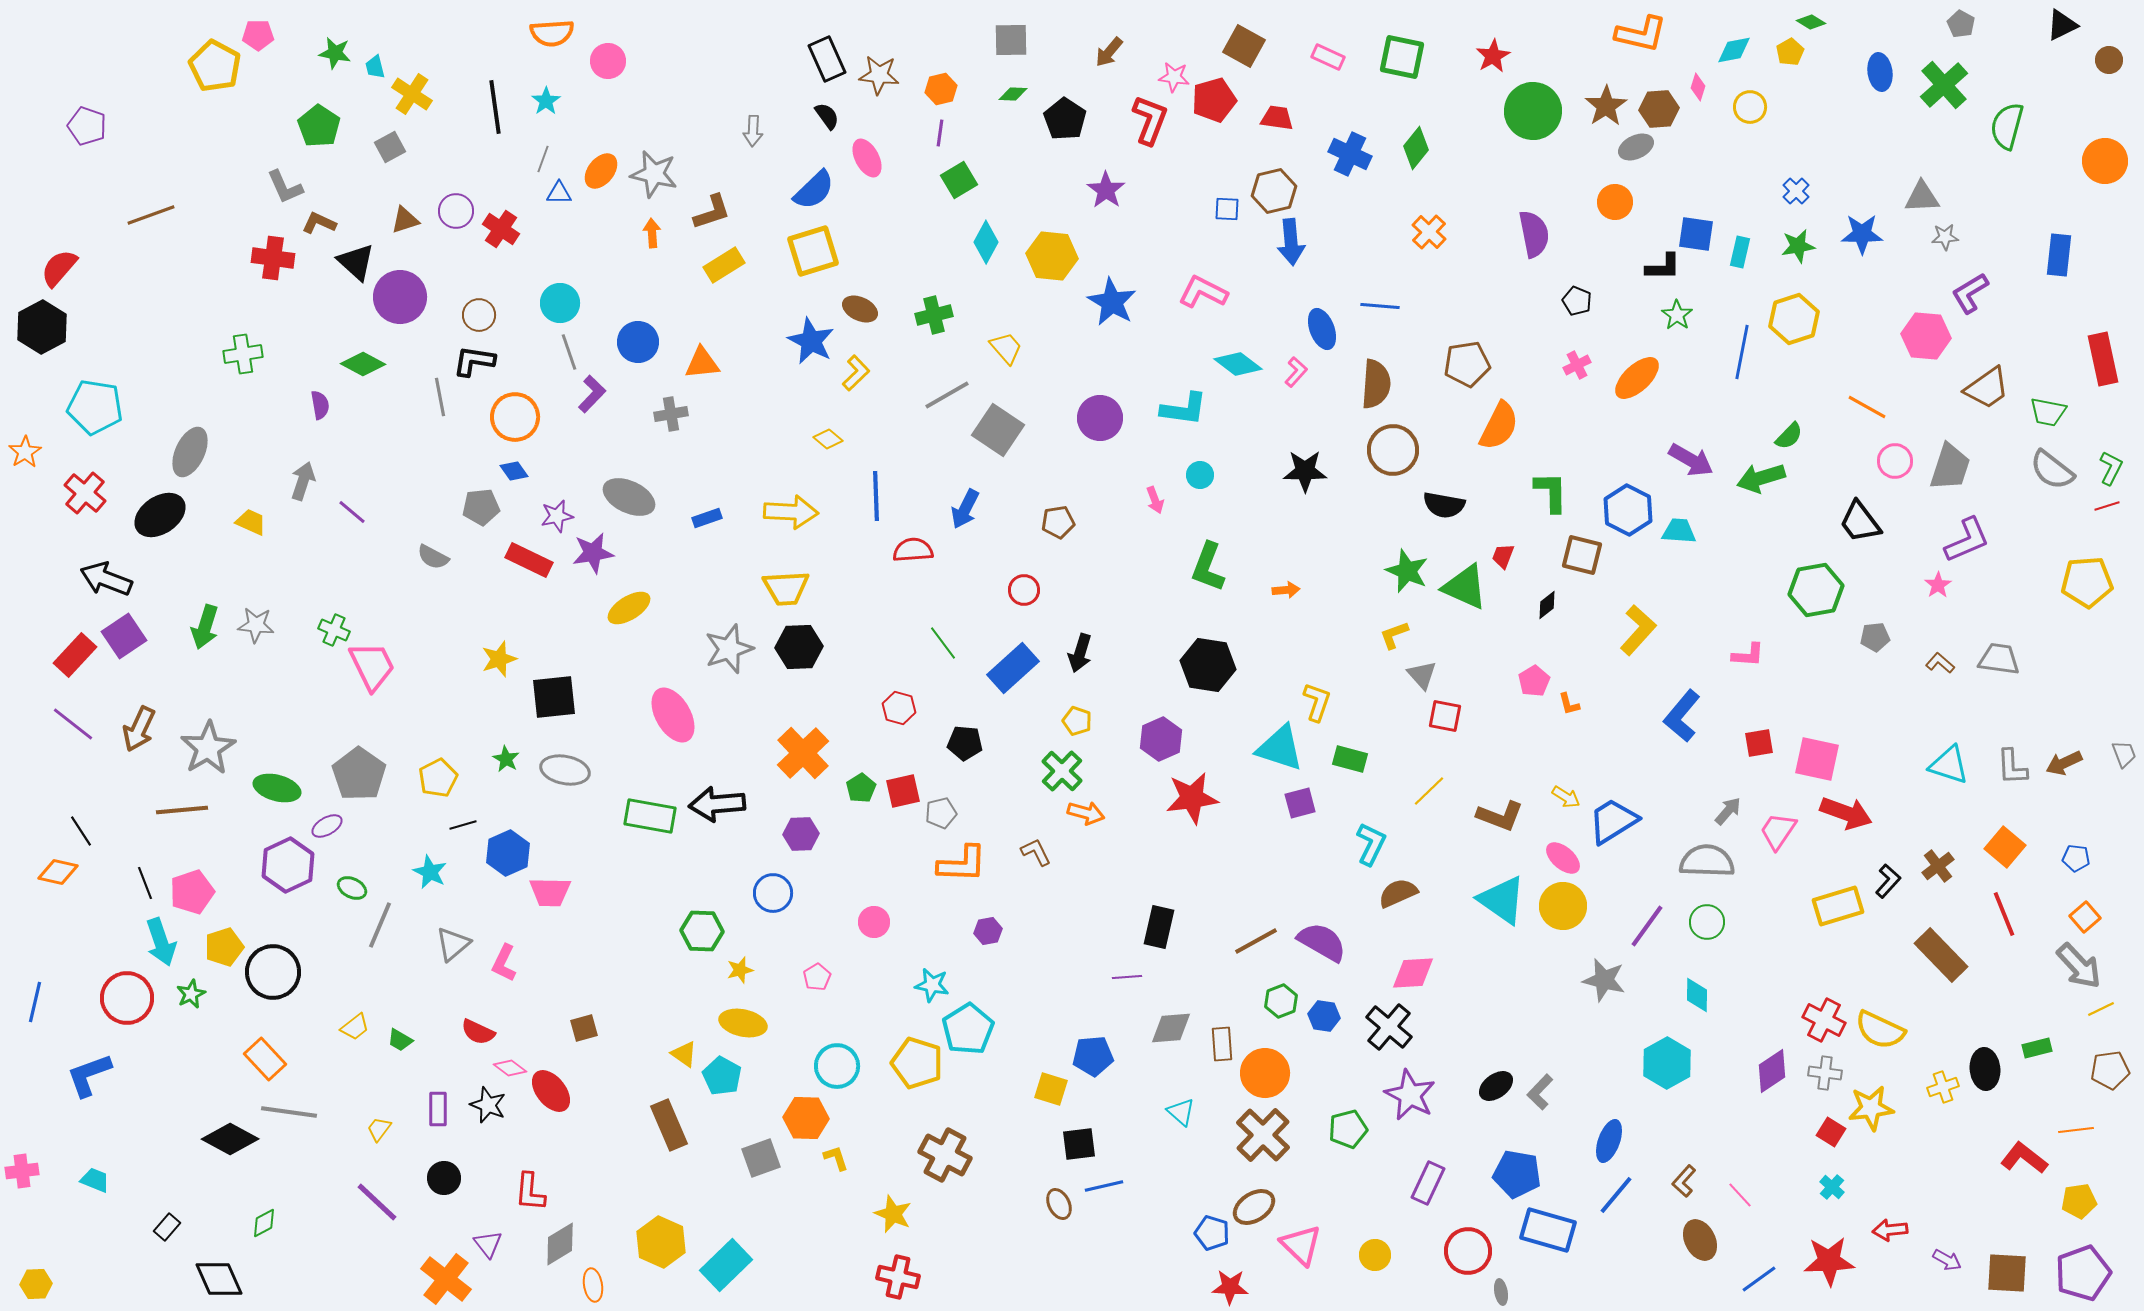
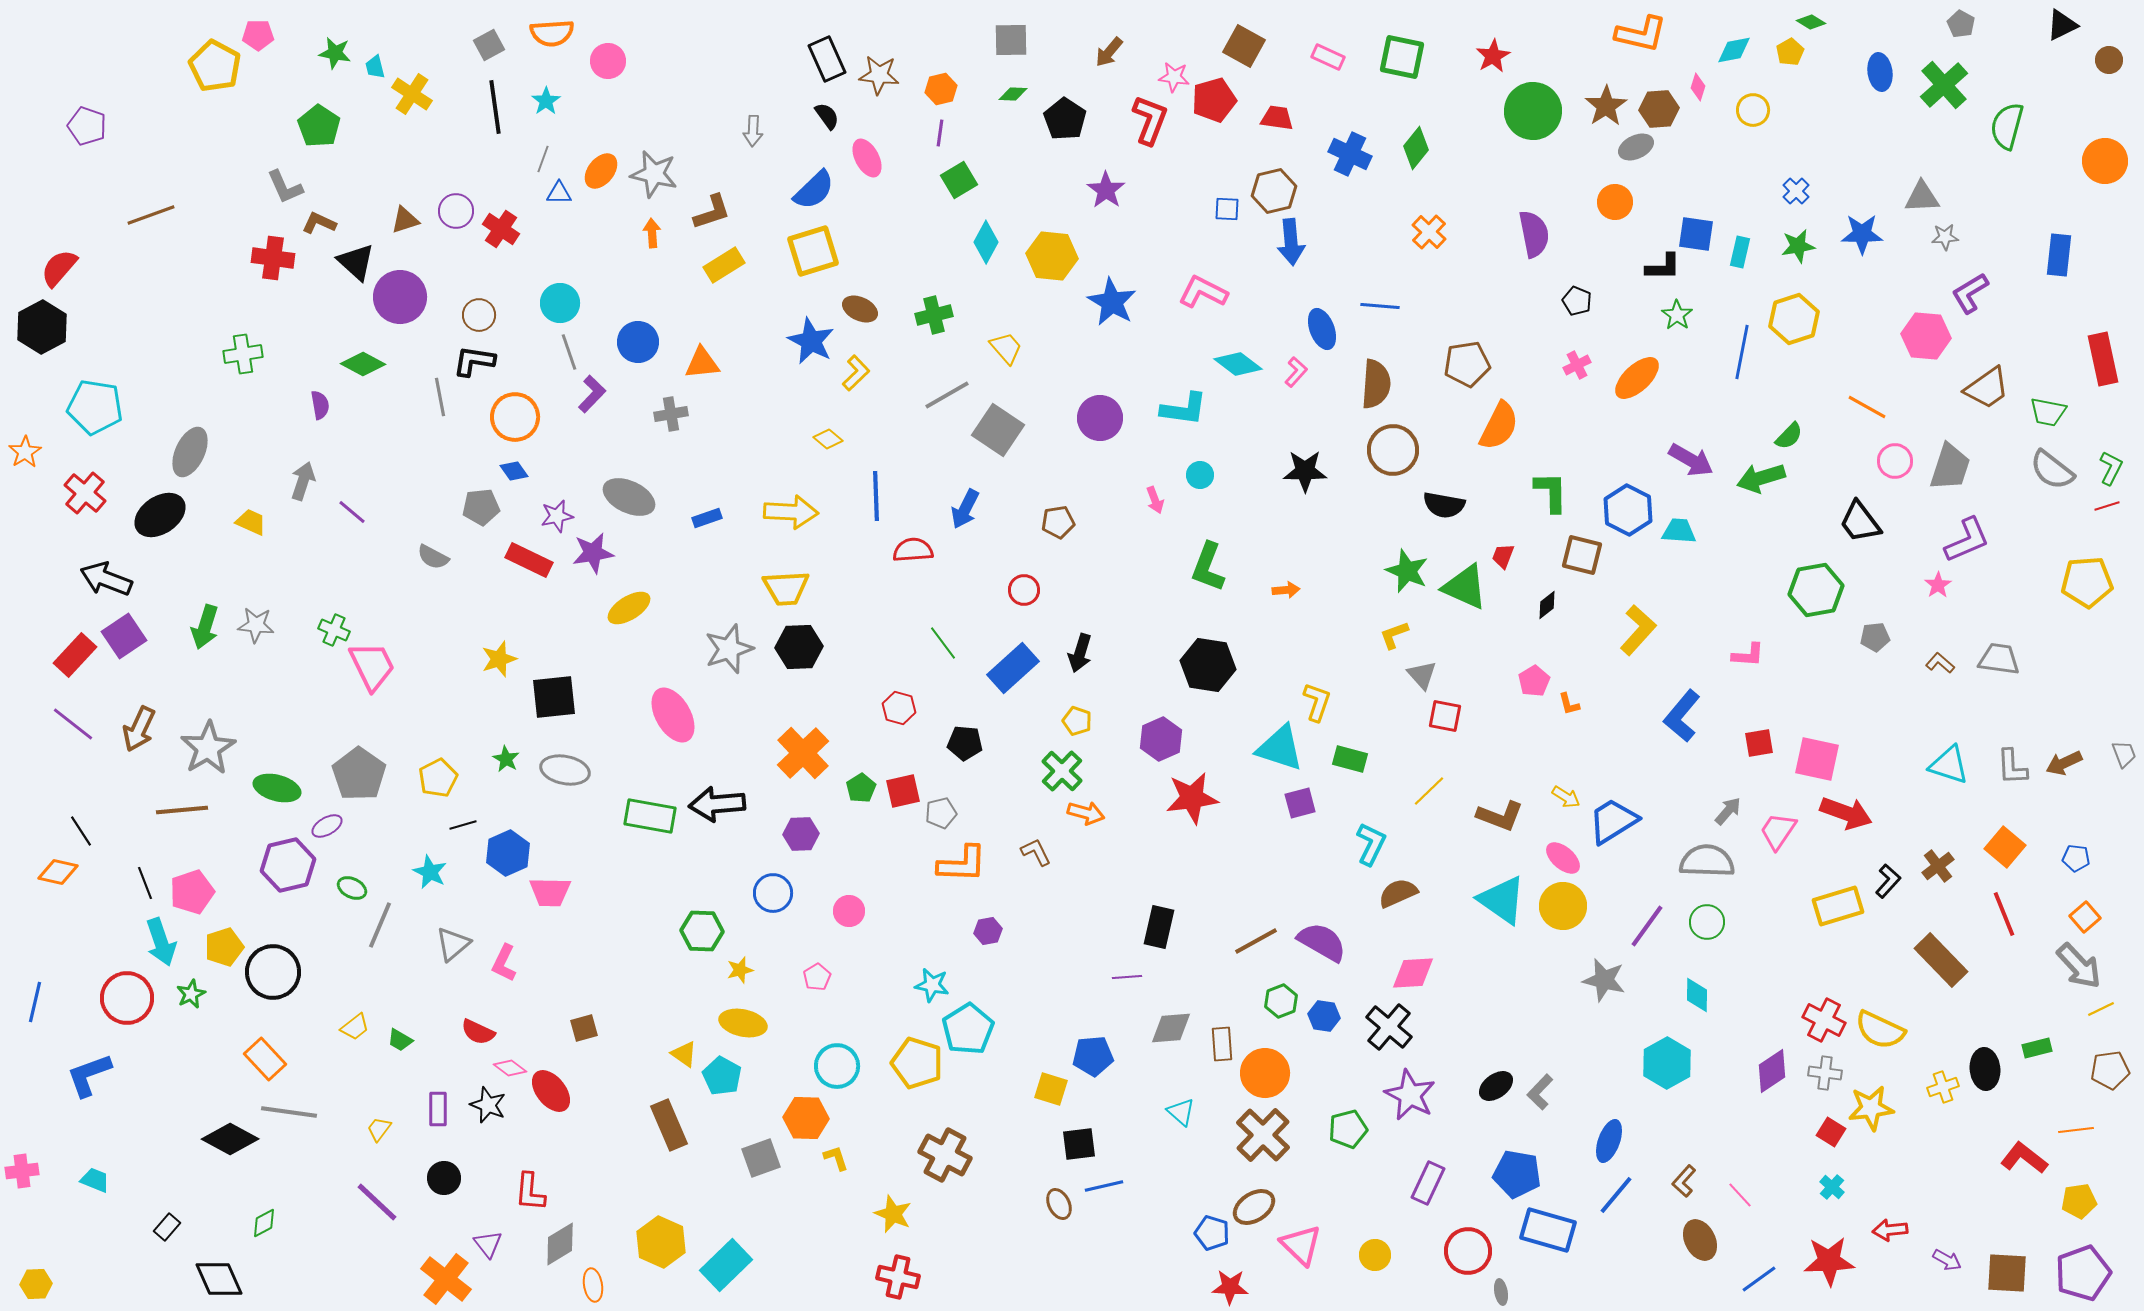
yellow circle at (1750, 107): moved 3 px right, 3 px down
gray square at (390, 147): moved 99 px right, 102 px up
purple hexagon at (288, 865): rotated 12 degrees clockwise
pink circle at (874, 922): moved 25 px left, 11 px up
brown rectangle at (1941, 955): moved 5 px down
